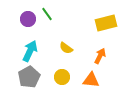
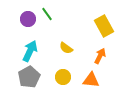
yellow rectangle: moved 2 px left, 3 px down; rotated 75 degrees clockwise
yellow circle: moved 1 px right
